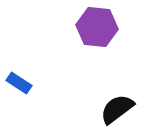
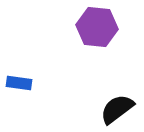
blue rectangle: rotated 25 degrees counterclockwise
